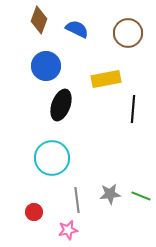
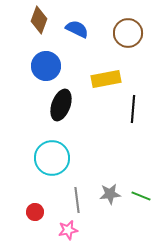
red circle: moved 1 px right
